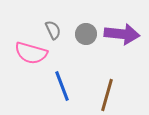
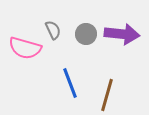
pink semicircle: moved 6 px left, 5 px up
blue line: moved 8 px right, 3 px up
